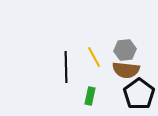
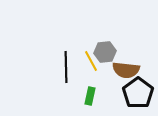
gray hexagon: moved 20 px left, 2 px down
yellow line: moved 3 px left, 4 px down
black pentagon: moved 1 px left, 1 px up
